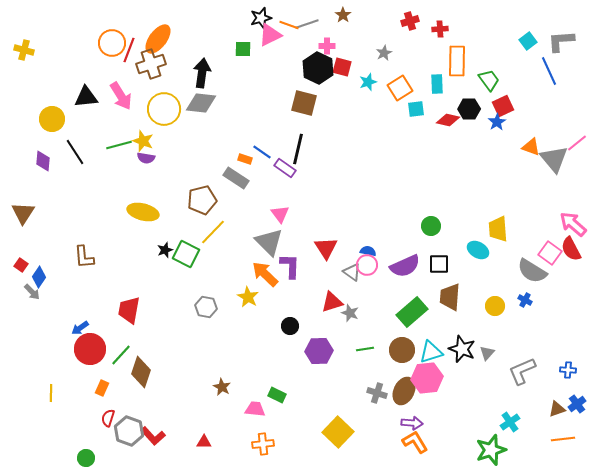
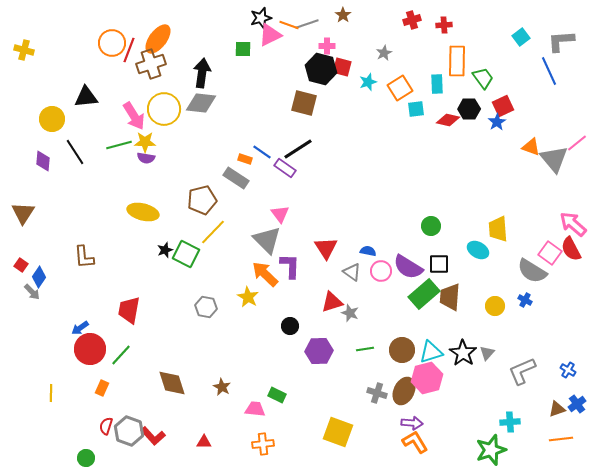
red cross at (410, 21): moved 2 px right, 1 px up
red cross at (440, 29): moved 4 px right, 4 px up
cyan square at (528, 41): moved 7 px left, 4 px up
black hexagon at (318, 68): moved 3 px right, 1 px down; rotated 12 degrees counterclockwise
green trapezoid at (489, 80): moved 6 px left, 2 px up
pink arrow at (121, 96): moved 13 px right, 20 px down
yellow star at (143, 141): moved 2 px right, 1 px down; rotated 20 degrees counterclockwise
black line at (298, 149): rotated 44 degrees clockwise
gray triangle at (269, 242): moved 2 px left, 2 px up
pink circle at (367, 265): moved 14 px right, 6 px down
purple semicircle at (405, 266): moved 3 px right, 1 px down; rotated 56 degrees clockwise
green rectangle at (412, 312): moved 12 px right, 18 px up
black star at (462, 349): moved 1 px right, 4 px down; rotated 12 degrees clockwise
blue cross at (568, 370): rotated 28 degrees clockwise
brown diamond at (141, 372): moved 31 px right, 11 px down; rotated 36 degrees counterclockwise
pink hexagon at (427, 378): rotated 8 degrees counterclockwise
red semicircle at (108, 418): moved 2 px left, 8 px down
cyan cross at (510, 422): rotated 30 degrees clockwise
yellow square at (338, 432): rotated 24 degrees counterclockwise
orange line at (563, 439): moved 2 px left
